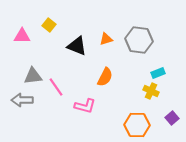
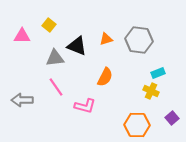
gray triangle: moved 22 px right, 18 px up
